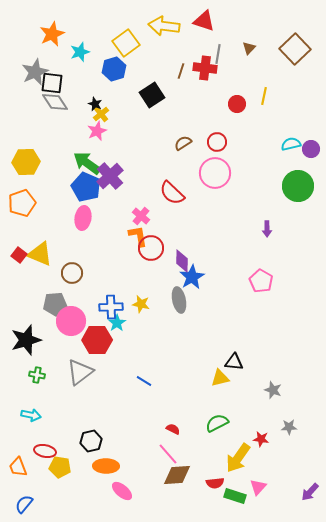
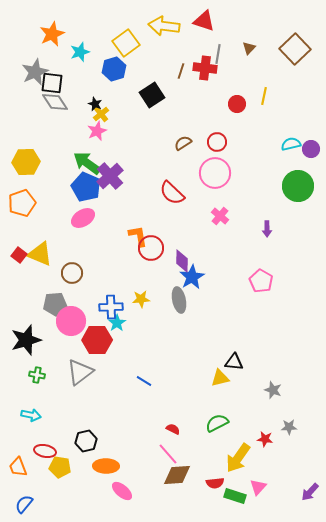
pink cross at (141, 216): moved 79 px right
pink ellipse at (83, 218): rotated 50 degrees clockwise
yellow star at (141, 304): moved 5 px up; rotated 18 degrees counterclockwise
red star at (261, 439): moved 4 px right
black hexagon at (91, 441): moved 5 px left
